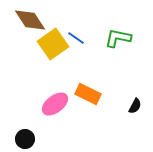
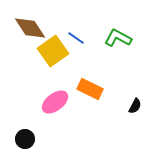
brown diamond: moved 8 px down
green L-shape: rotated 16 degrees clockwise
yellow square: moved 7 px down
orange rectangle: moved 2 px right, 5 px up
pink ellipse: moved 2 px up
